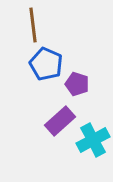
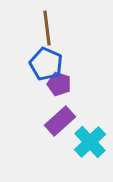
brown line: moved 14 px right, 3 px down
purple pentagon: moved 18 px left
cyan cross: moved 3 px left, 2 px down; rotated 16 degrees counterclockwise
